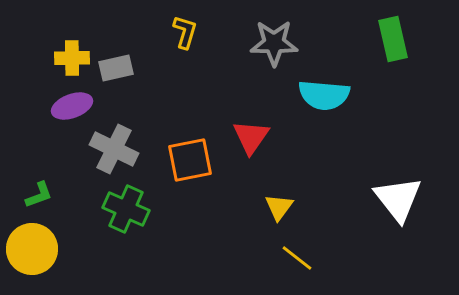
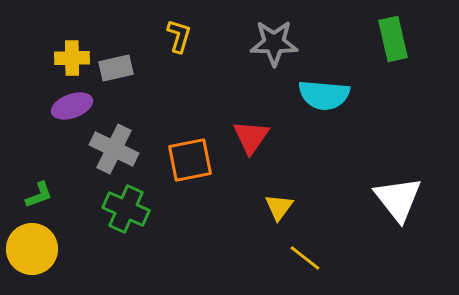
yellow L-shape: moved 6 px left, 4 px down
yellow line: moved 8 px right
